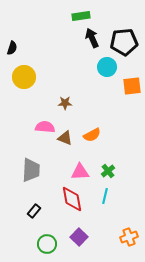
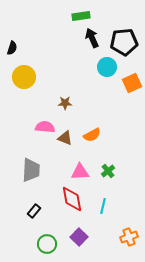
orange square: moved 3 px up; rotated 18 degrees counterclockwise
cyan line: moved 2 px left, 10 px down
